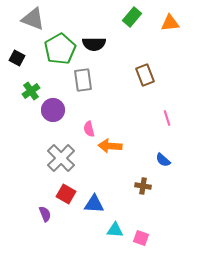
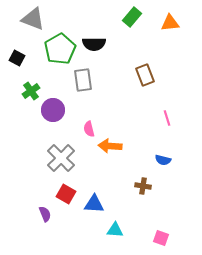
blue semicircle: rotated 28 degrees counterclockwise
pink square: moved 20 px right
